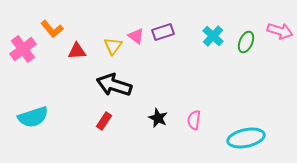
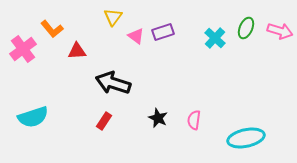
cyan cross: moved 2 px right, 2 px down
green ellipse: moved 14 px up
yellow triangle: moved 29 px up
black arrow: moved 1 px left, 2 px up
